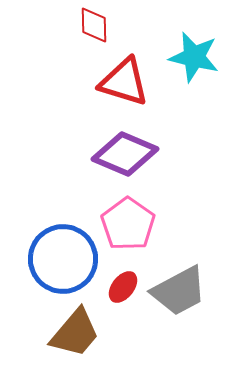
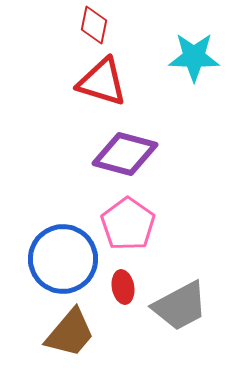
red diamond: rotated 12 degrees clockwise
cyan star: rotated 12 degrees counterclockwise
red triangle: moved 22 px left
purple diamond: rotated 8 degrees counterclockwise
red ellipse: rotated 48 degrees counterclockwise
gray trapezoid: moved 1 px right, 15 px down
brown trapezoid: moved 5 px left
